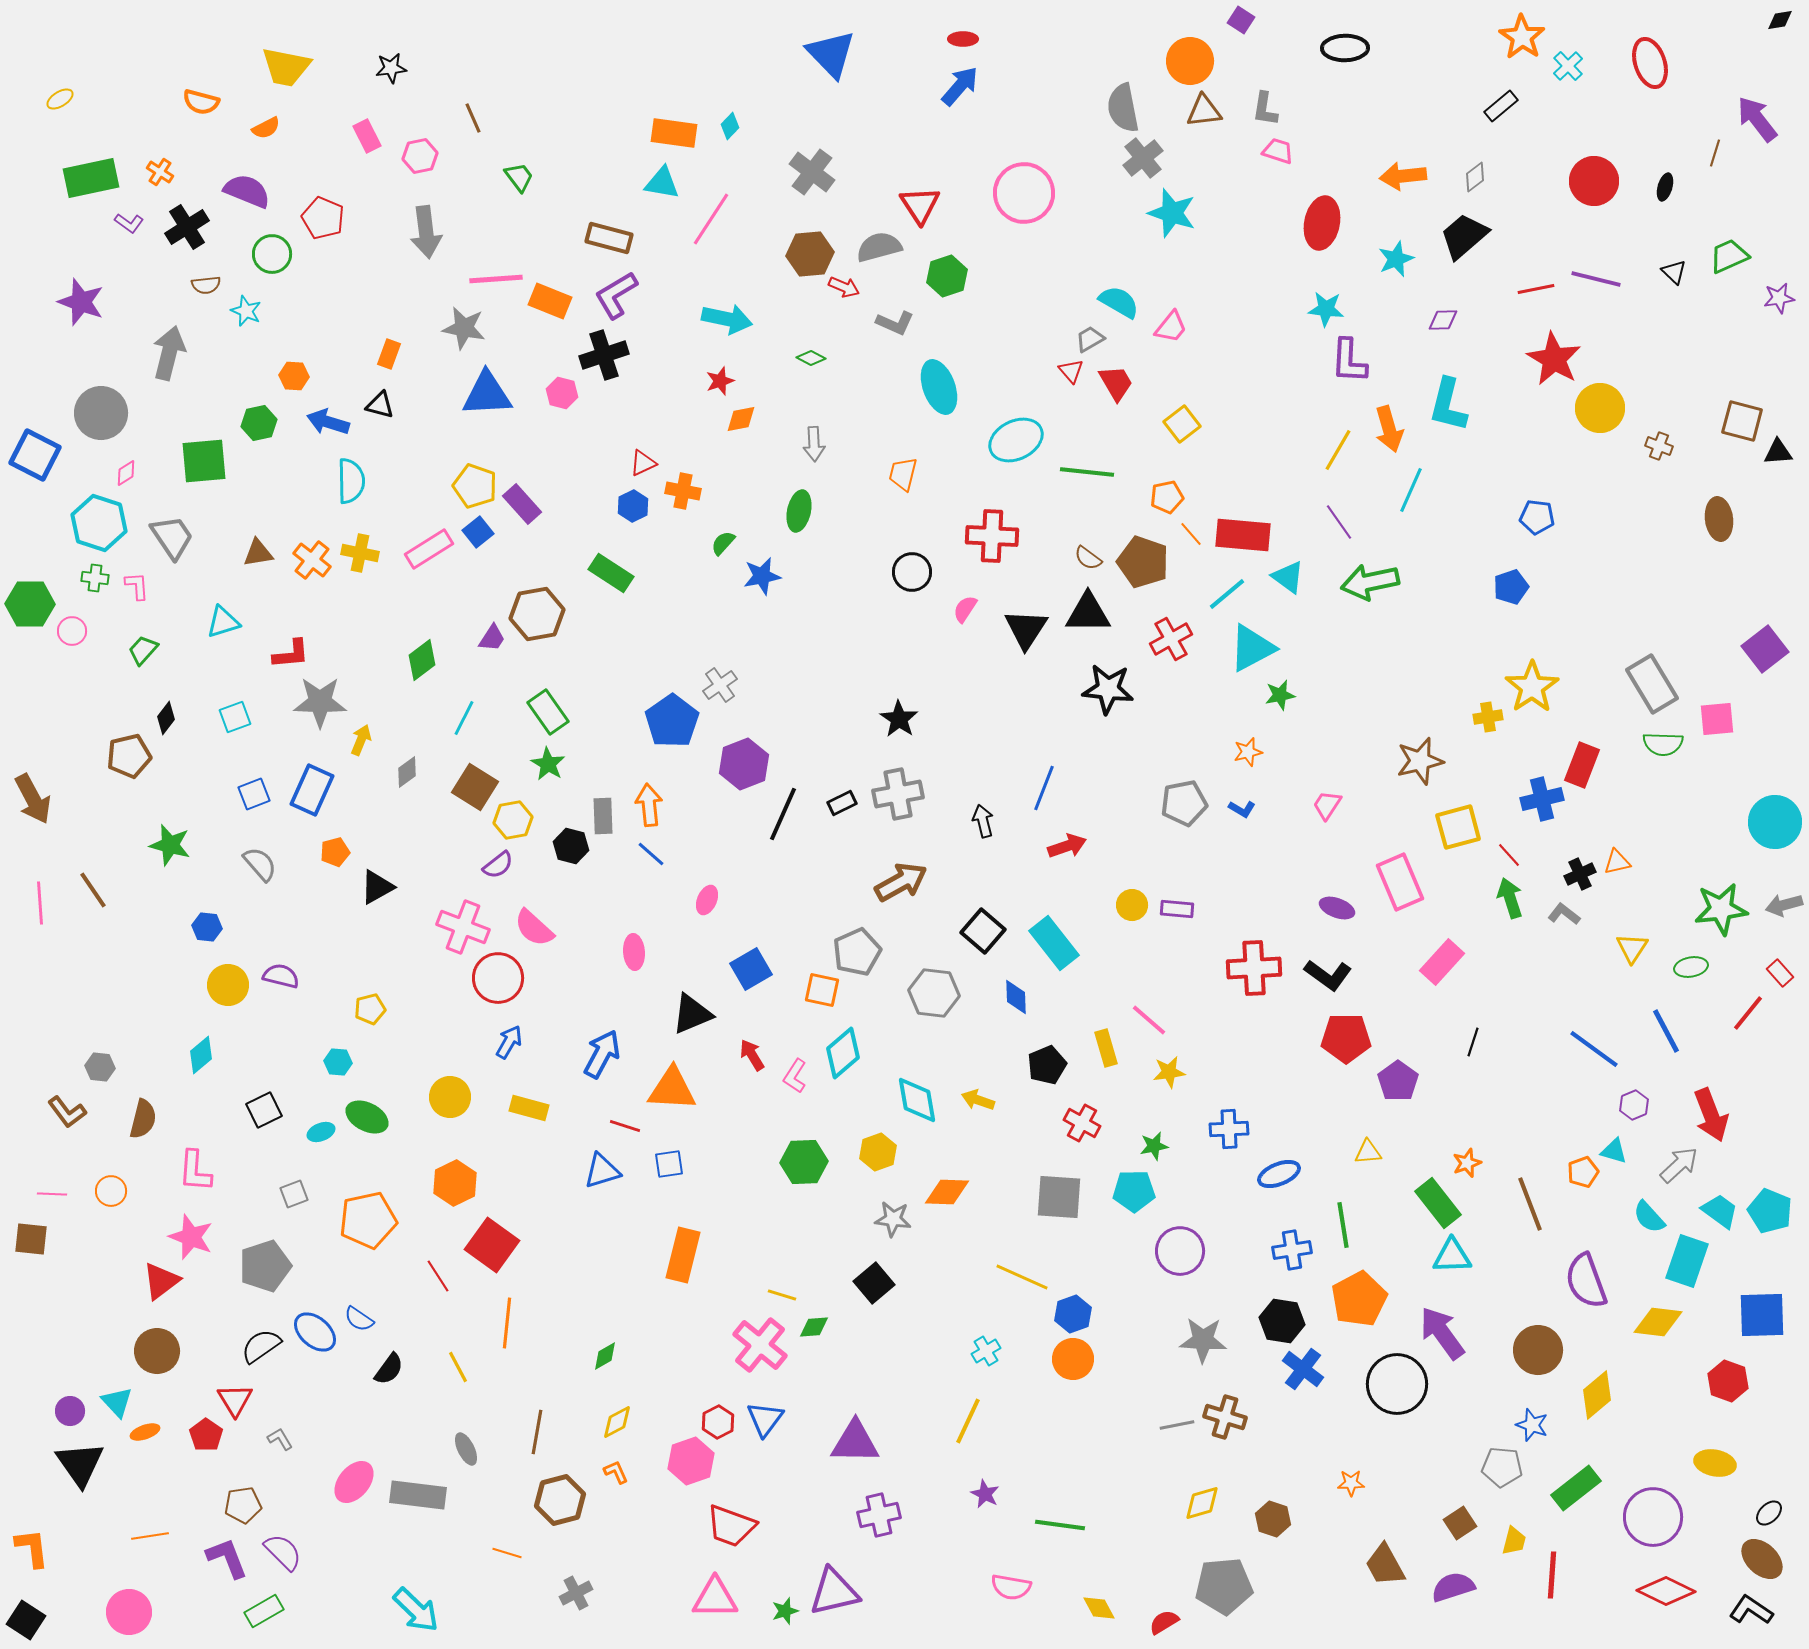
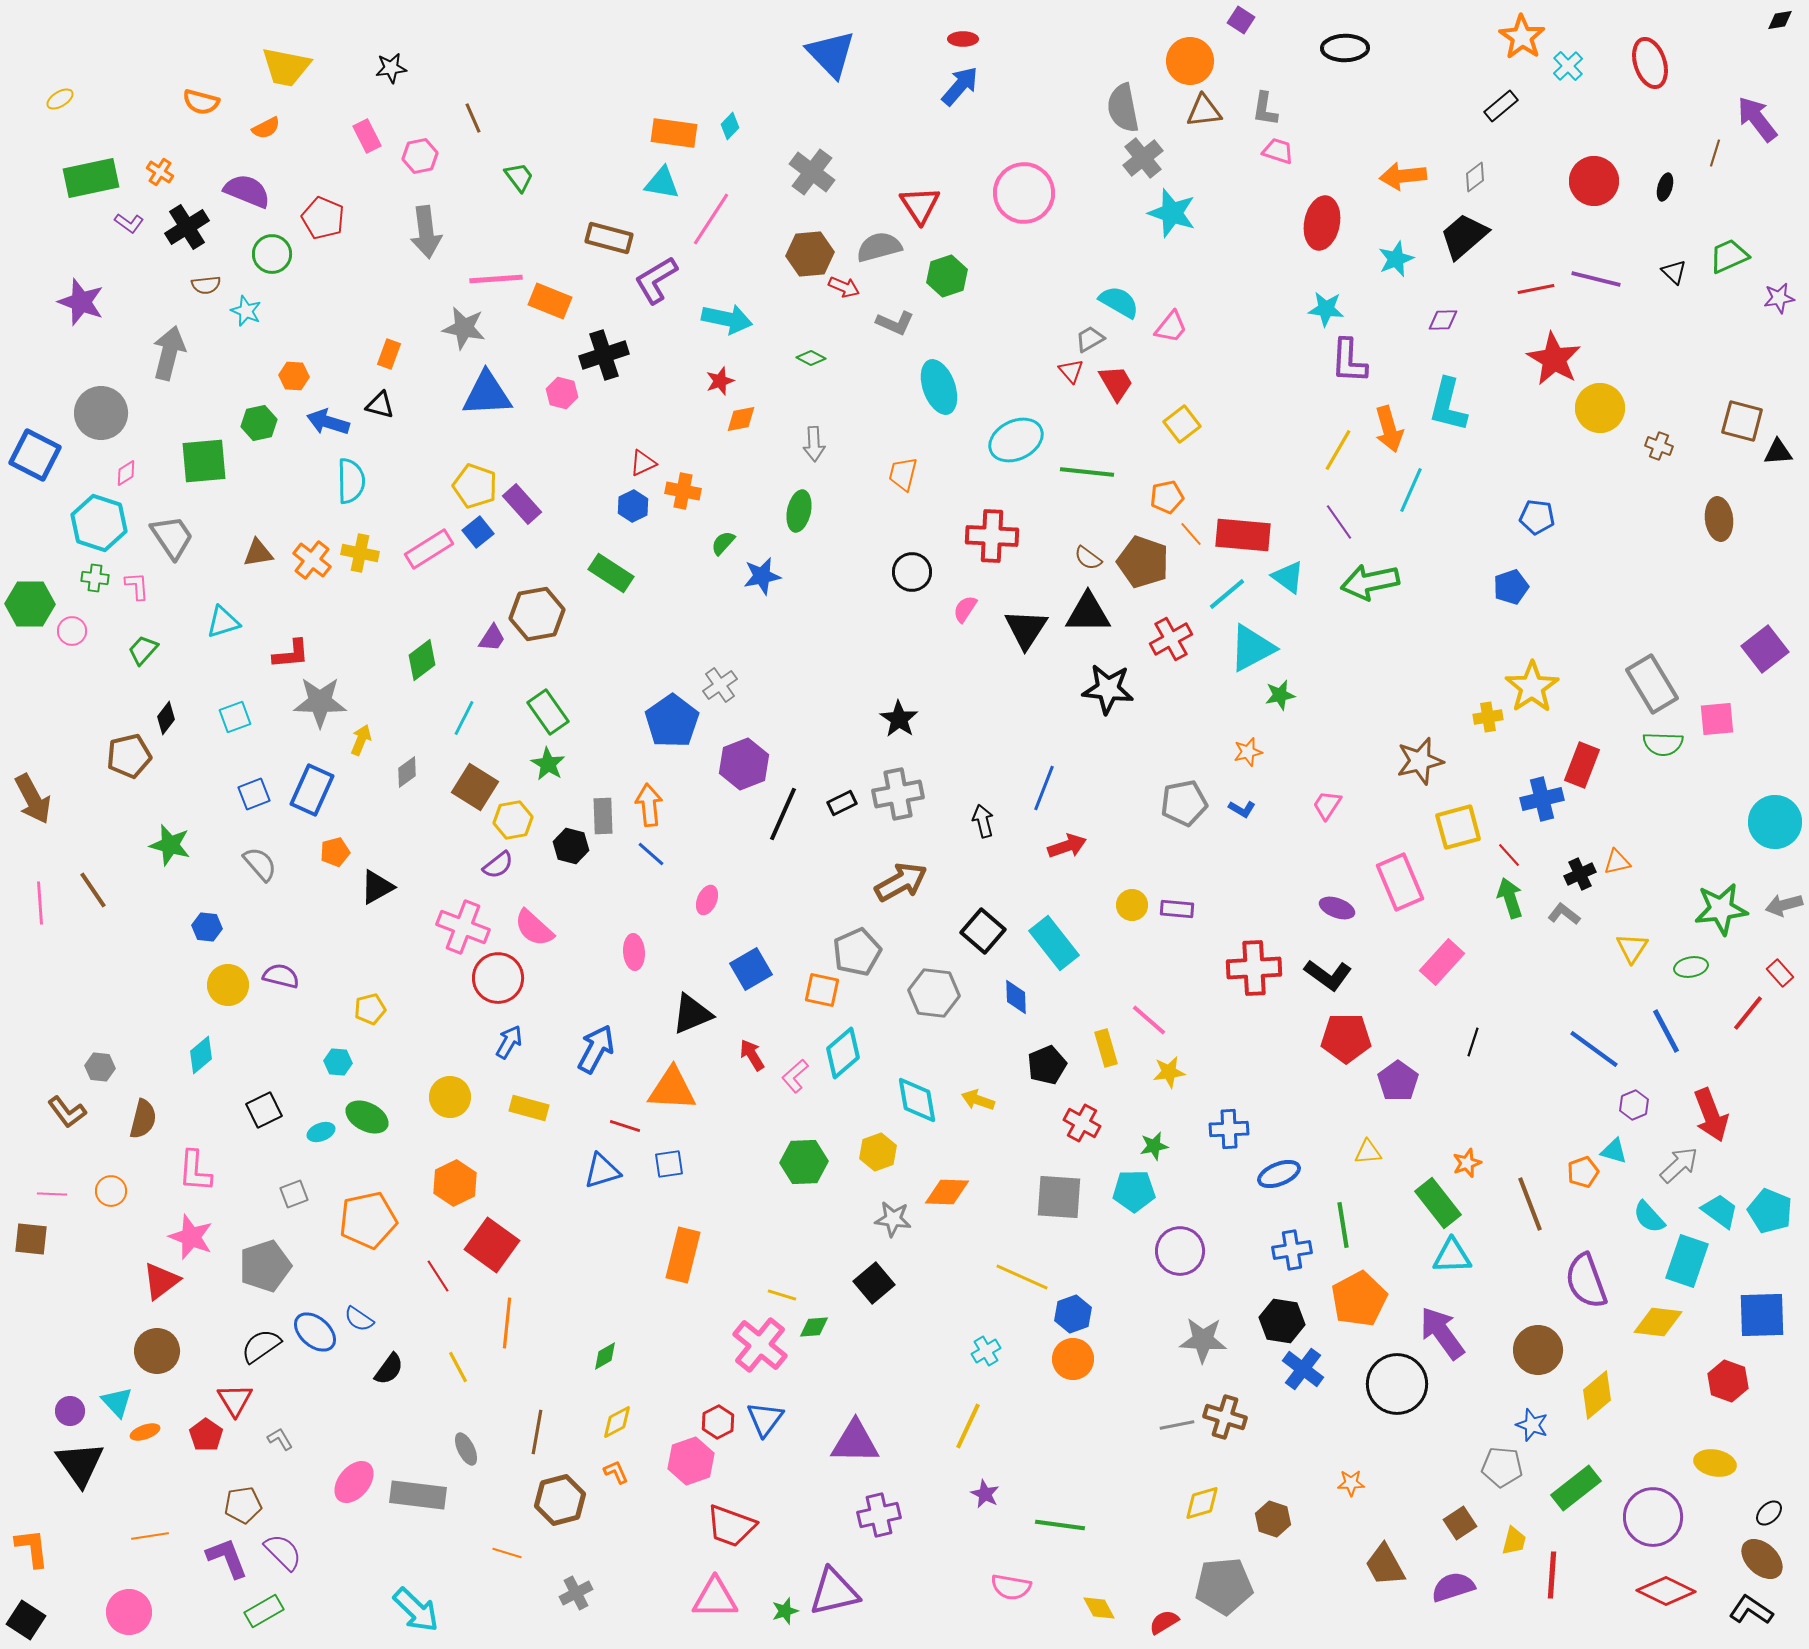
purple L-shape at (616, 295): moved 40 px right, 15 px up
blue arrow at (602, 1054): moved 6 px left, 5 px up
pink L-shape at (795, 1076): rotated 16 degrees clockwise
yellow line at (968, 1421): moved 5 px down
